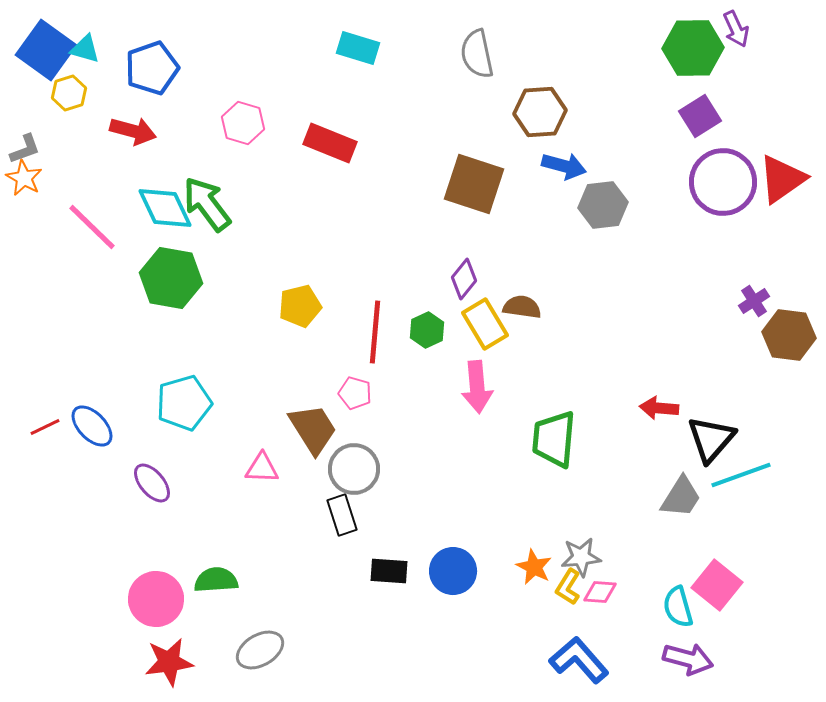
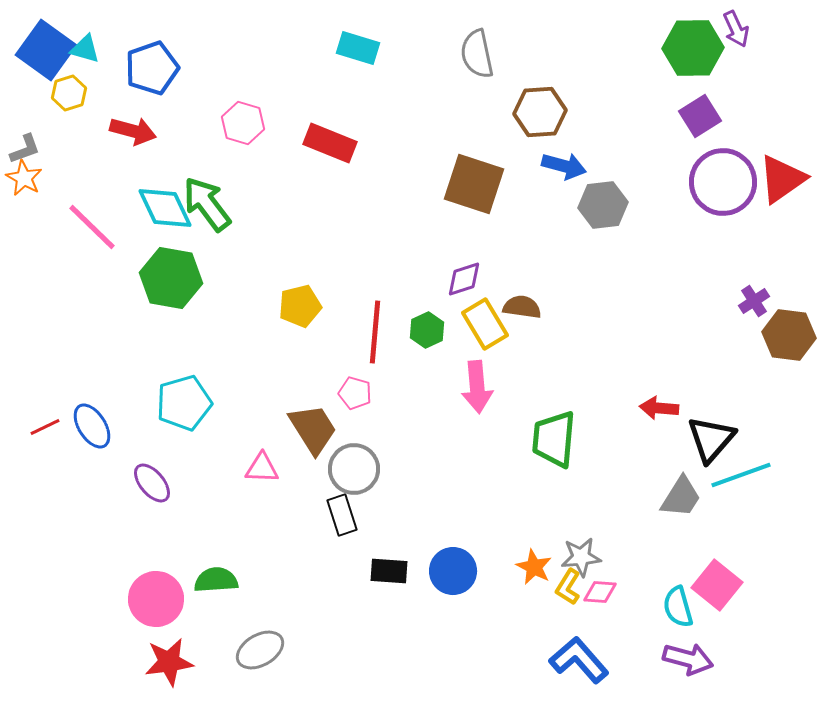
purple diamond at (464, 279): rotated 33 degrees clockwise
blue ellipse at (92, 426): rotated 12 degrees clockwise
